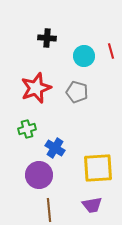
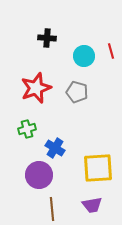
brown line: moved 3 px right, 1 px up
